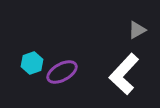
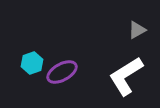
white L-shape: moved 2 px right, 2 px down; rotated 15 degrees clockwise
